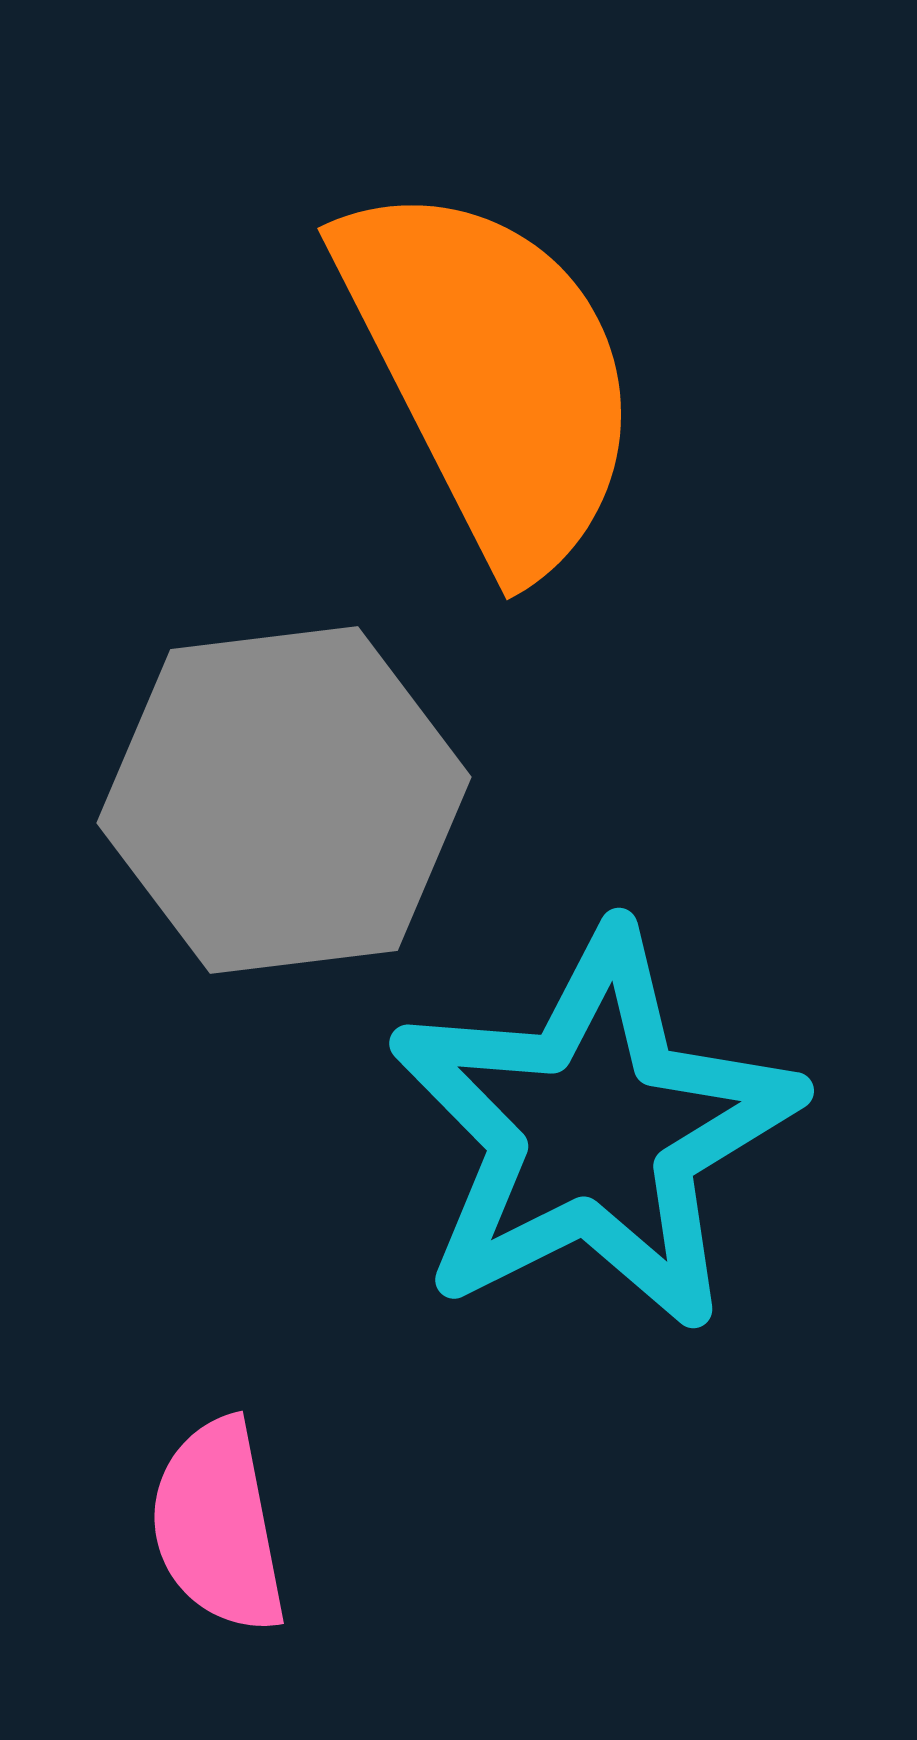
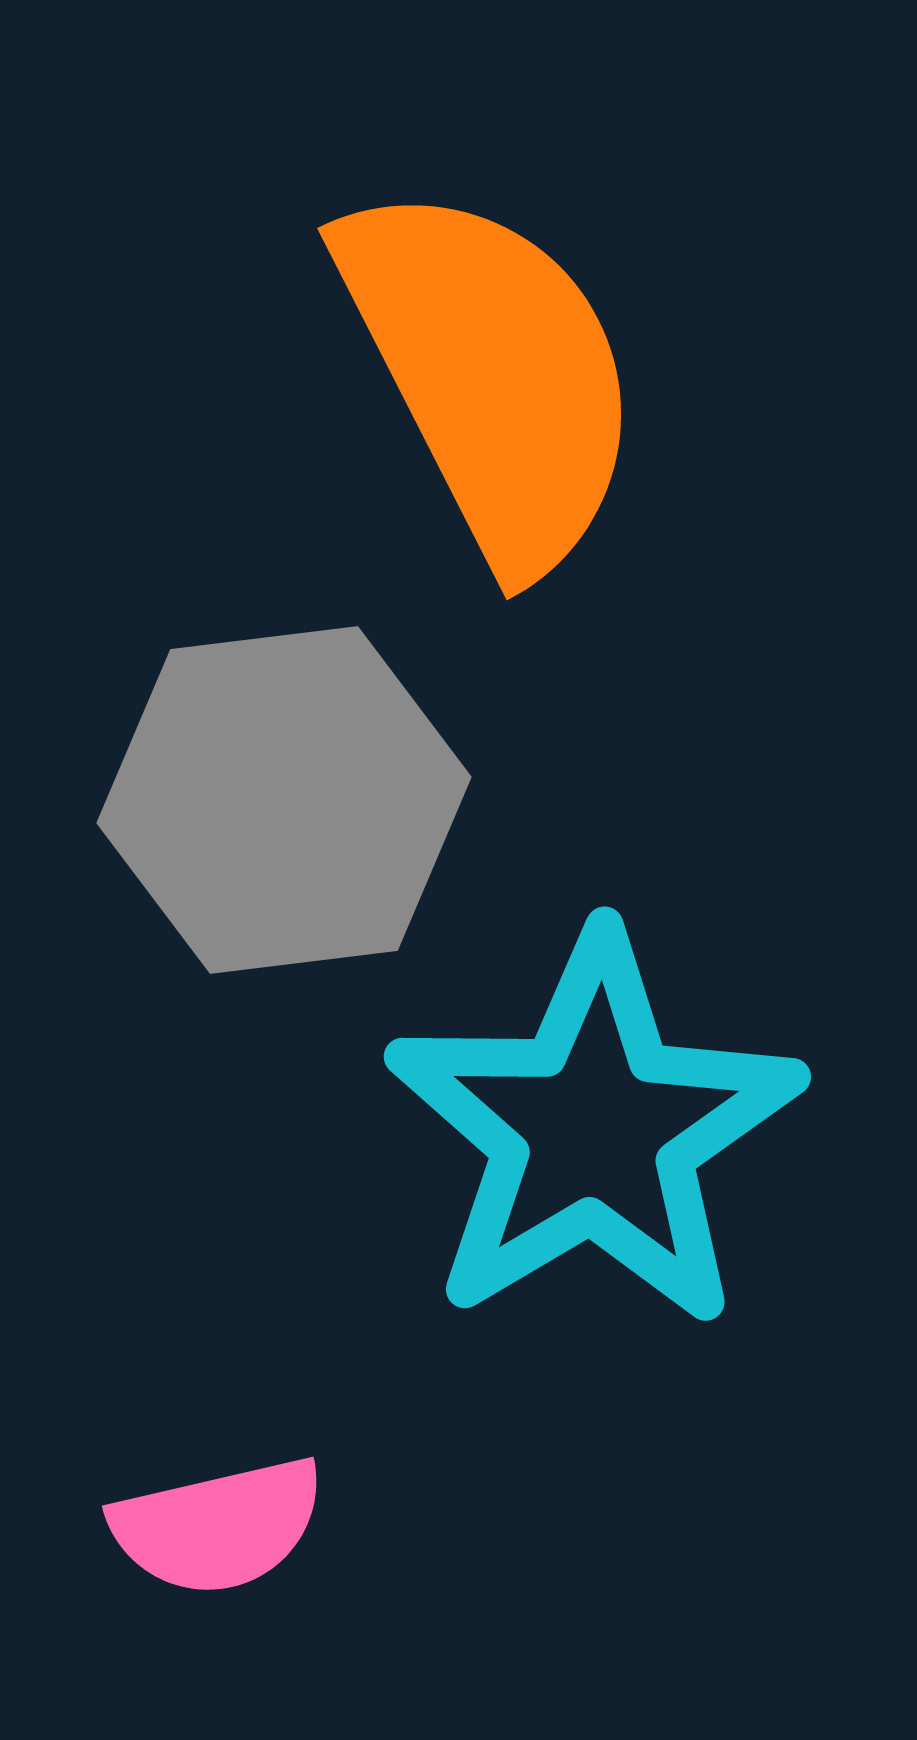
cyan star: rotated 4 degrees counterclockwise
pink semicircle: rotated 92 degrees counterclockwise
